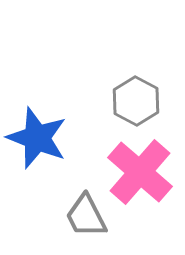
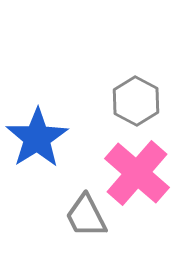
blue star: rotated 18 degrees clockwise
pink cross: moved 3 px left, 1 px down
